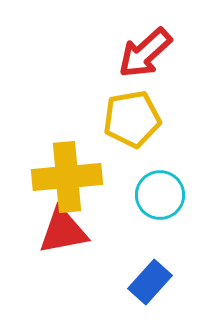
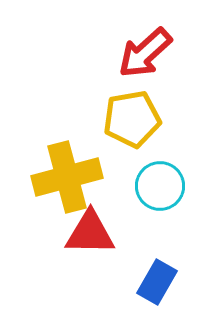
yellow cross: rotated 10 degrees counterclockwise
cyan circle: moved 9 px up
red triangle: moved 27 px right, 2 px down; rotated 12 degrees clockwise
blue rectangle: moved 7 px right; rotated 12 degrees counterclockwise
